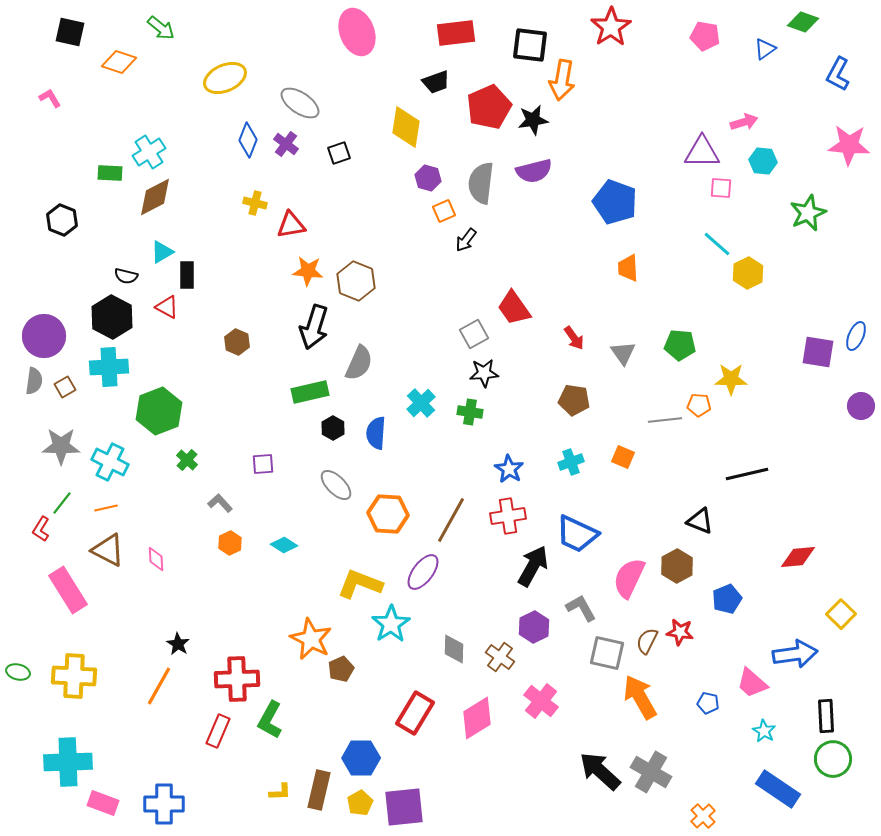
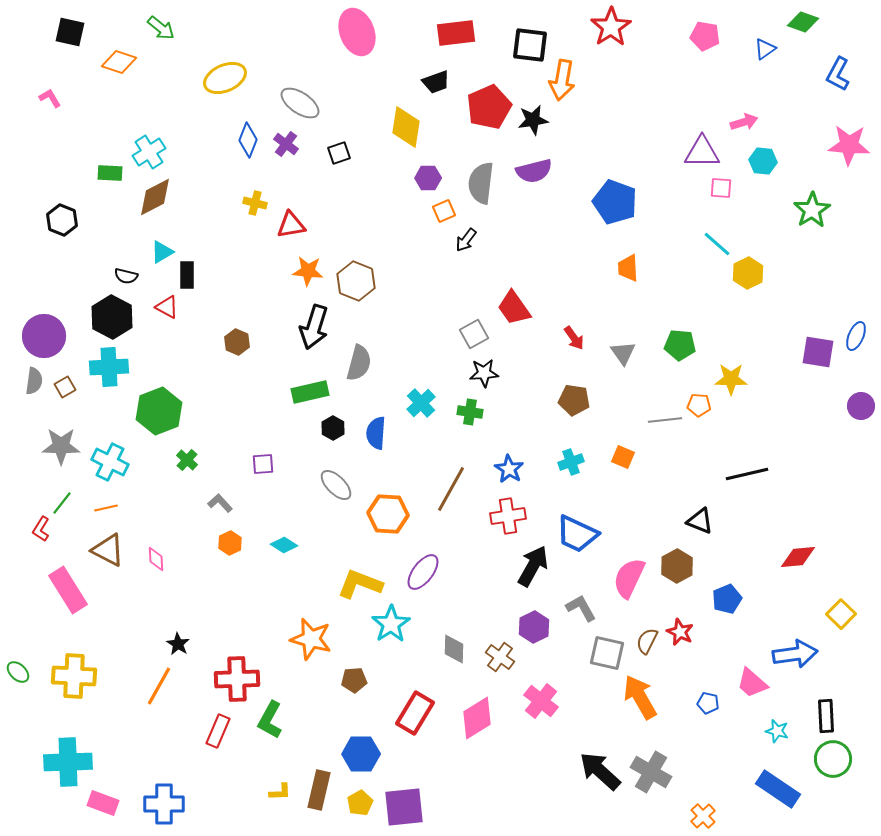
purple hexagon at (428, 178): rotated 15 degrees counterclockwise
green star at (808, 213): moved 4 px right, 3 px up; rotated 9 degrees counterclockwise
gray semicircle at (359, 363): rotated 9 degrees counterclockwise
brown line at (451, 520): moved 31 px up
red star at (680, 632): rotated 16 degrees clockwise
orange star at (311, 639): rotated 12 degrees counterclockwise
brown pentagon at (341, 669): moved 13 px right, 11 px down; rotated 20 degrees clockwise
green ellipse at (18, 672): rotated 30 degrees clockwise
cyan star at (764, 731): moved 13 px right; rotated 15 degrees counterclockwise
blue hexagon at (361, 758): moved 4 px up
